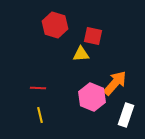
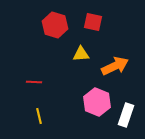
red square: moved 14 px up
orange arrow: moved 17 px up; rotated 24 degrees clockwise
red line: moved 4 px left, 6 px up
pink hexagon: moved 5 px right, 5 px down
yellow line: moved 1 px left, 1 px down
